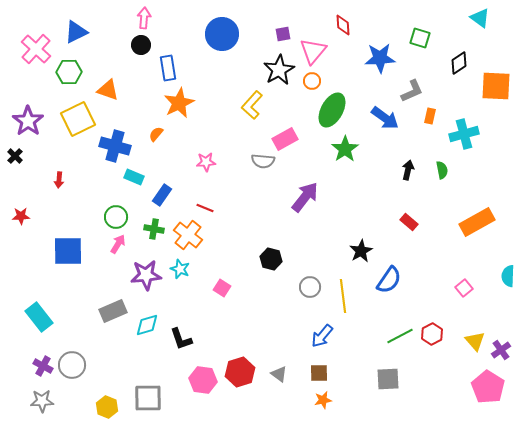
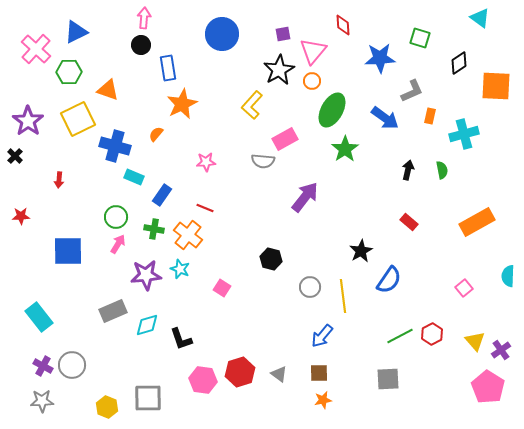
orange star at (179, 103): moved 3 px right, 1 px down
